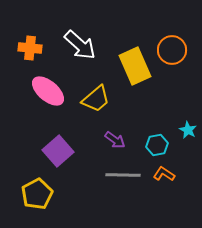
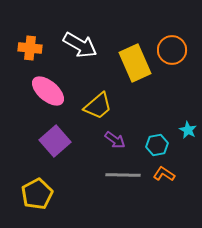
white arrow: rotated 12 degrees counterclockwise
yellow rectangle: moved 3 px up
yellow trapezoid: moved 2 px right, 7 px down
purple square: moved 3 px left, 10 px up
